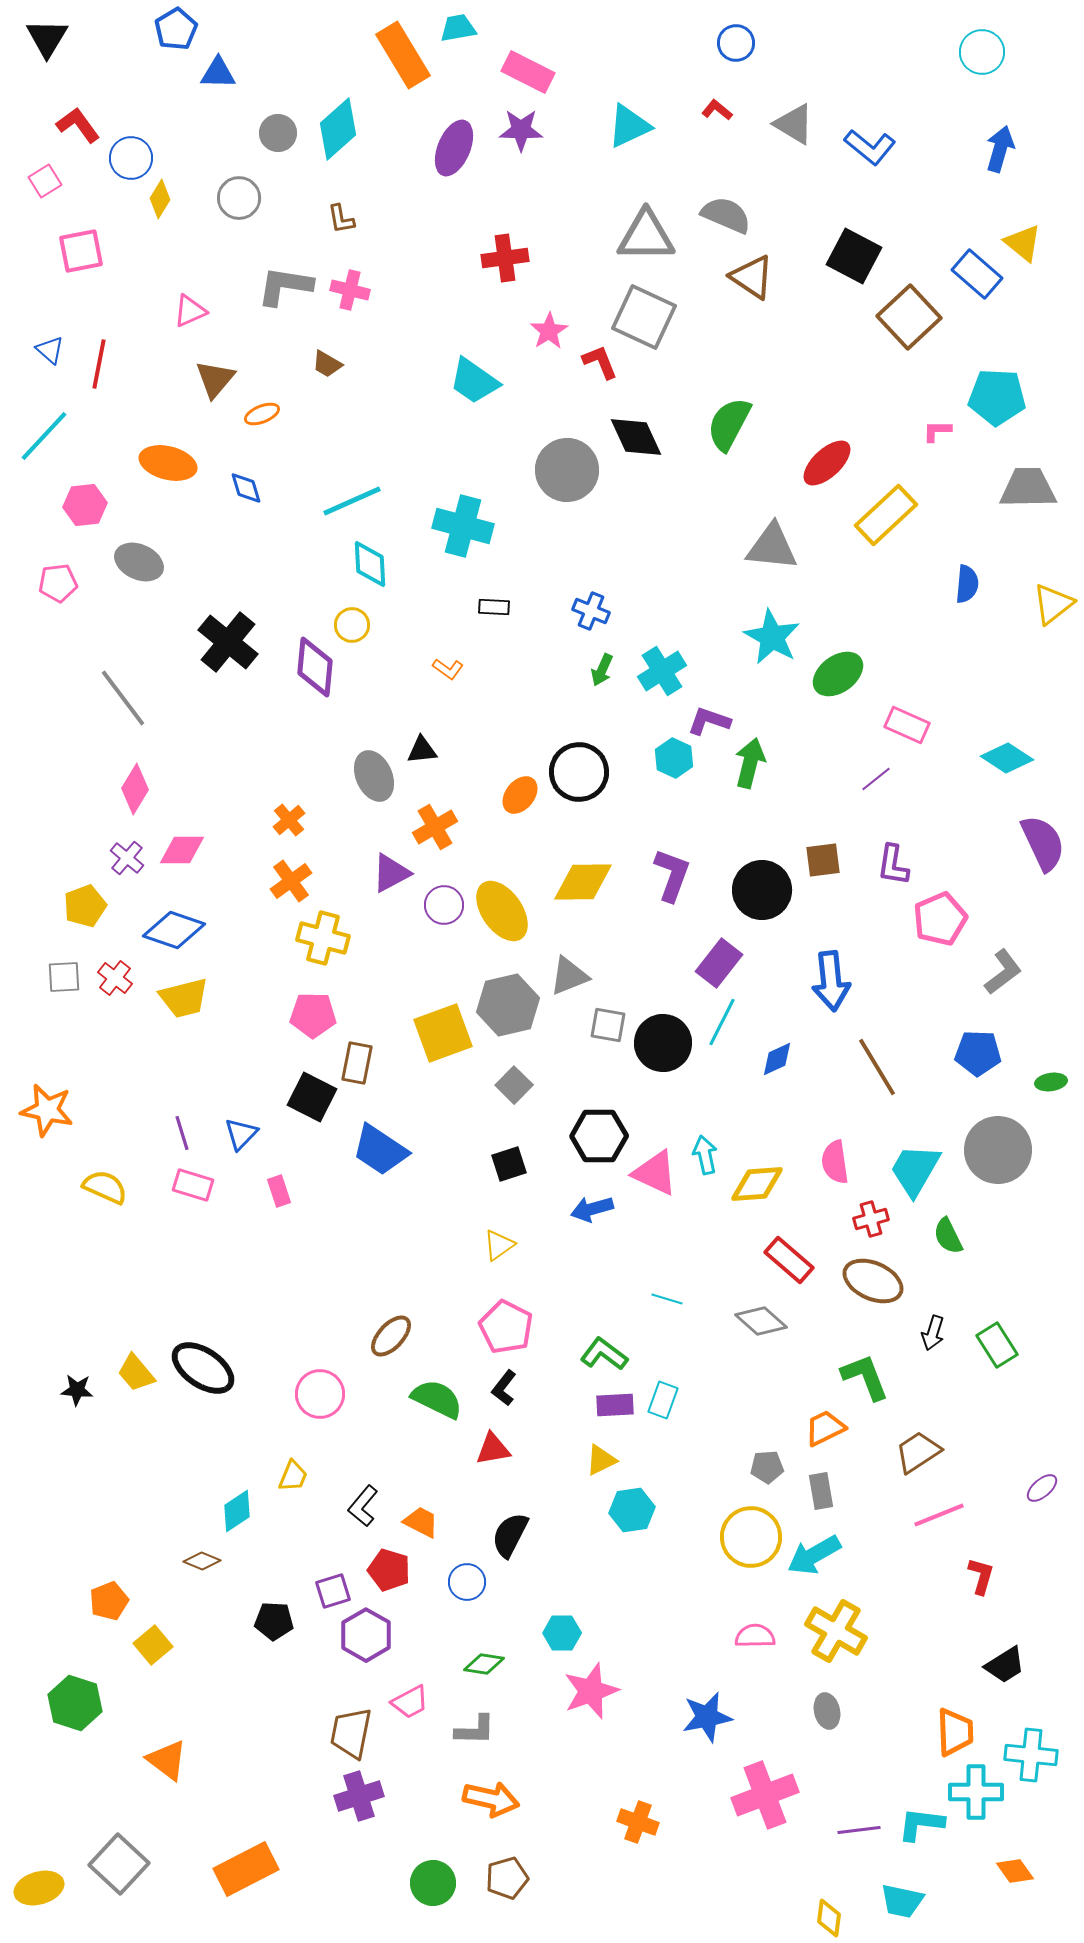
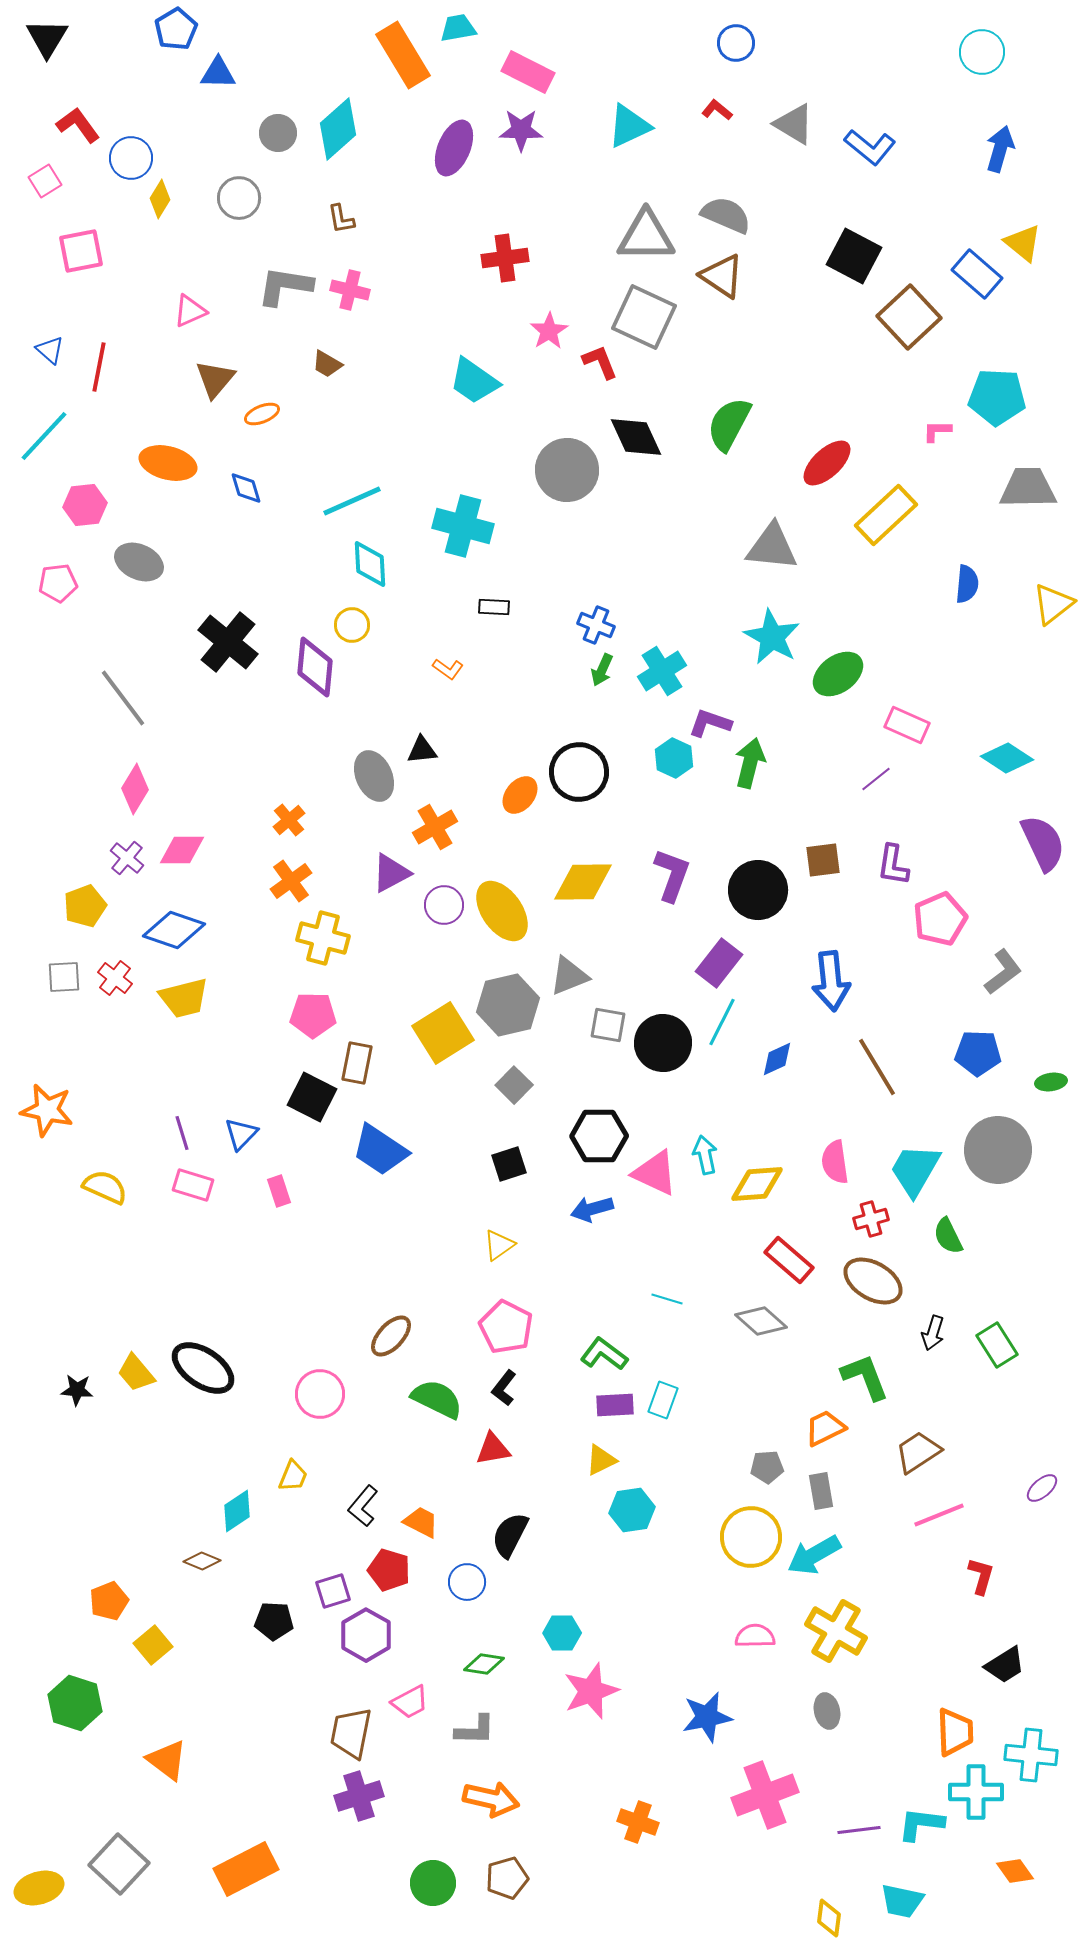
brown triangle at (752, 277): moved 30 px left, 1 px up
red line at (99, 364): moved 3 px down
blue cross at (591, 611): moved 5 px right, 14 px down
purple L-shape at (709, 721): moved 1 px right, 2 px down
black circle at (762, 890): moved 4 px left
yellow square at (443, 1033): rotated 12 degrees counterclockwise
brown ellipse at (873, 1281): rotated 6 degrees clockwise
